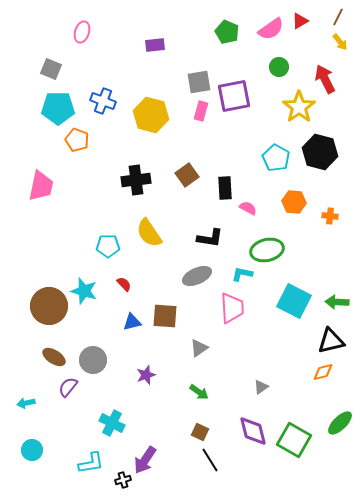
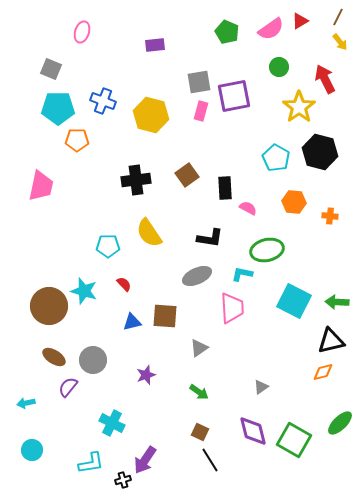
orange pentagon at (77, 140): rotated 20 degrees counterclockwise
